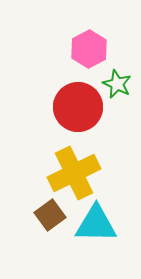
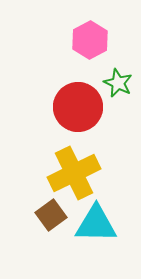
pink hexagon: moved 1 px right, 9 px up
green star: moved 1 px right, 1 px up
brown square: moved 1 px right
